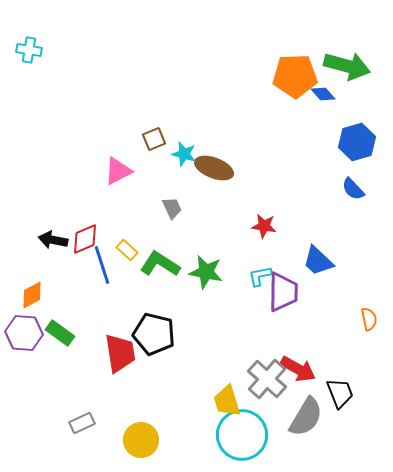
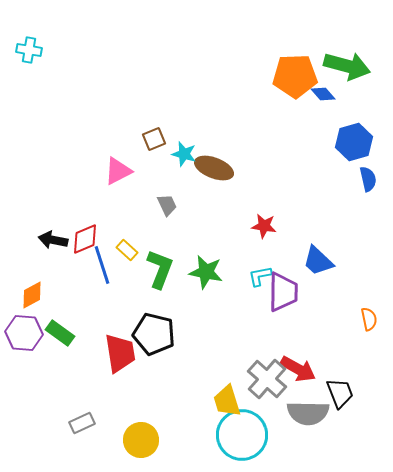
blue hexagon: moved 3 px left
blue semicircle: moved 15 px right, 10 px up; rotated 150 degrees counterclockwise
gray trapezoid: moved 5 px left, 3 px up
green L-shape: moved 5 px down; rotated 78 degrees clockwise
gray semicircle: moved 2 px right, 4 px up; rotated 60 degrees clockwise
